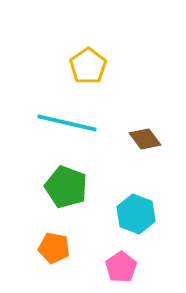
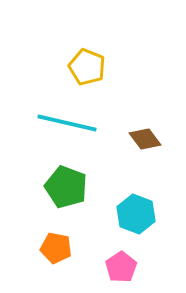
yellow pentagon: moved 1 px left, 1 px down; rotated 15 degrees counterclockwise
orange pentagon: moved 2 px right
